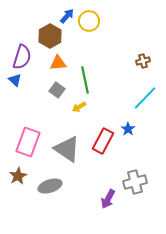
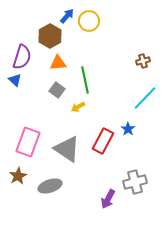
yellow arrow: moved 1 px left
